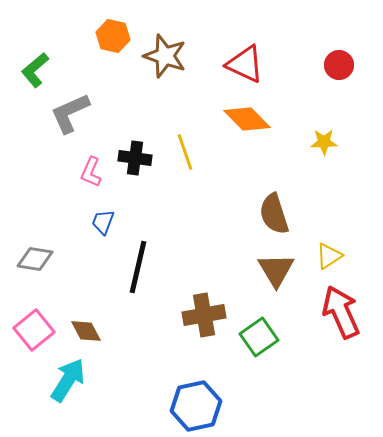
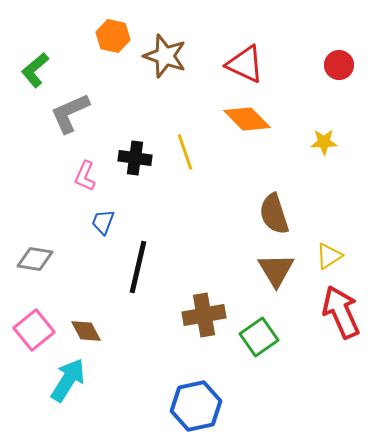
pink L-shape: moved 6 px left, 4 px down
